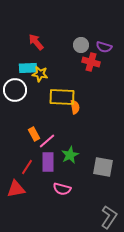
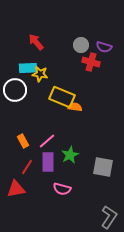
yellow rectangle: rotated 20 degrees clockwise
orange semicircle: rotated 72 degrees counterclockwise
orange rectangle: moved 11 px left, 7 px down
